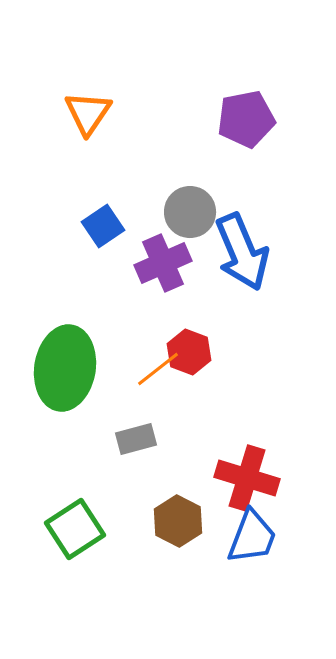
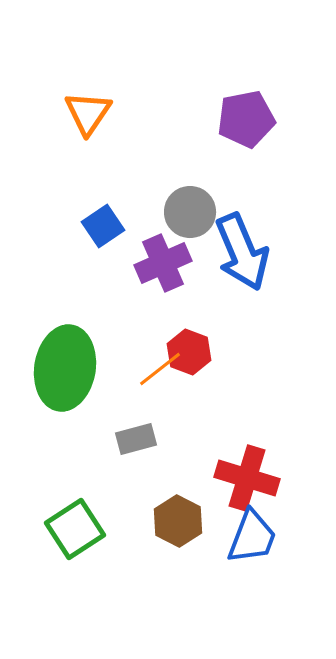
orange line: moved 2 px right
